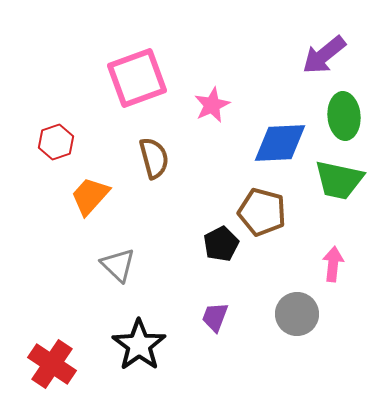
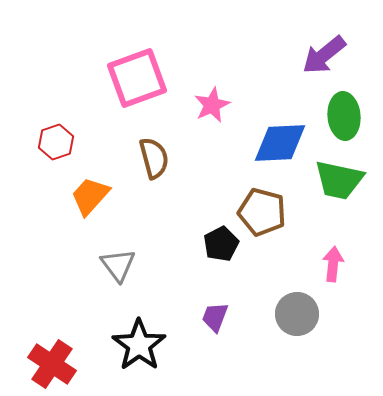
gray triangle: rotated 9 degrees clockwise
